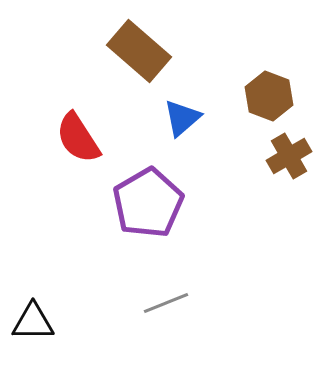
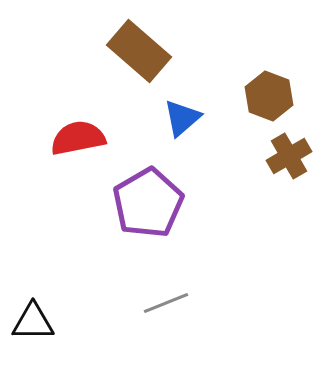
red semicircle: rotated 112 degrees clockwise
